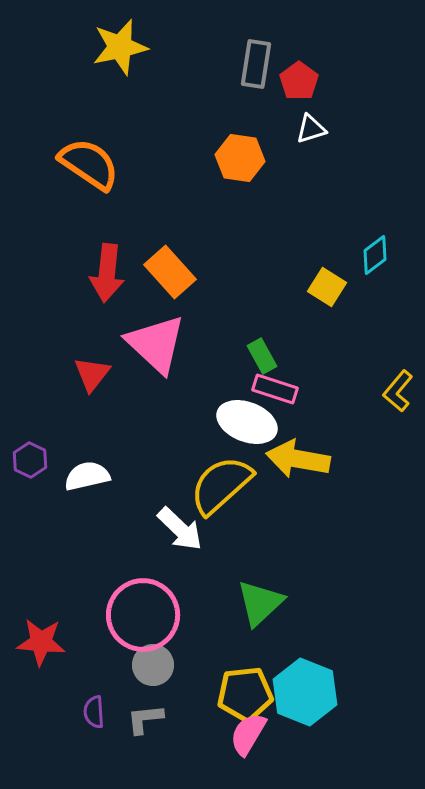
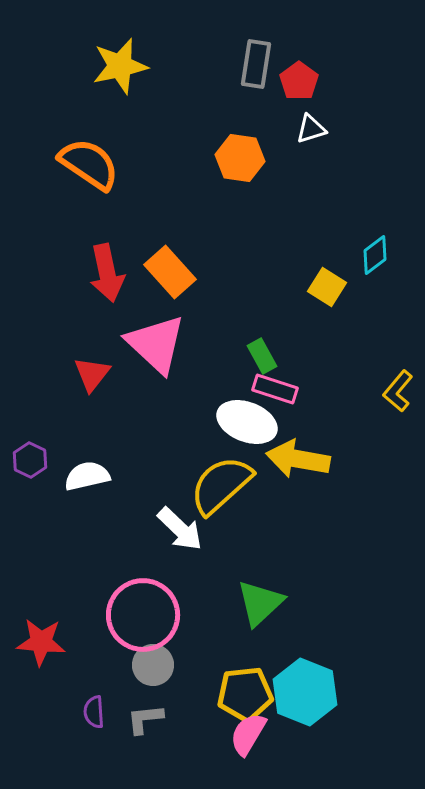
yellow star: moved 19 px down
red arrow: rotated 18 degrees counterclockwise
